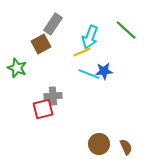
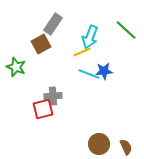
green star: moved 1 px left, 1 px up
